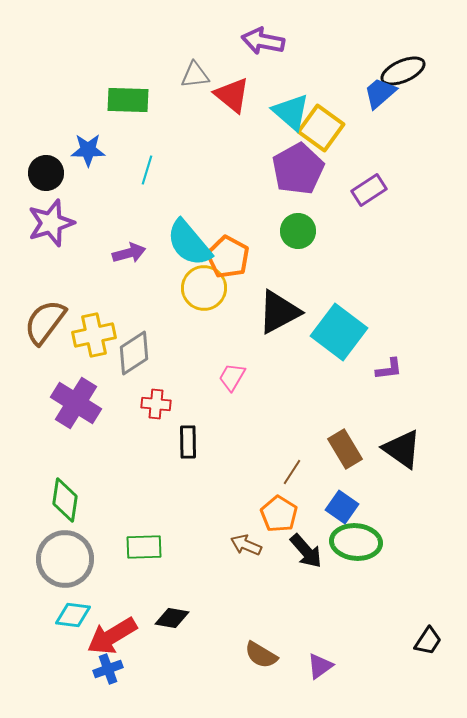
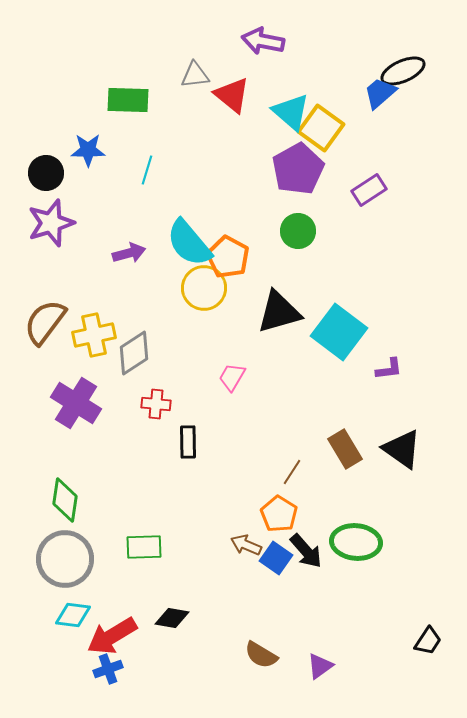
black triangle at (279, 312): rotated 12 degrees clockwise
blue square at (342, 507): moved 66 px left, 51 px down
